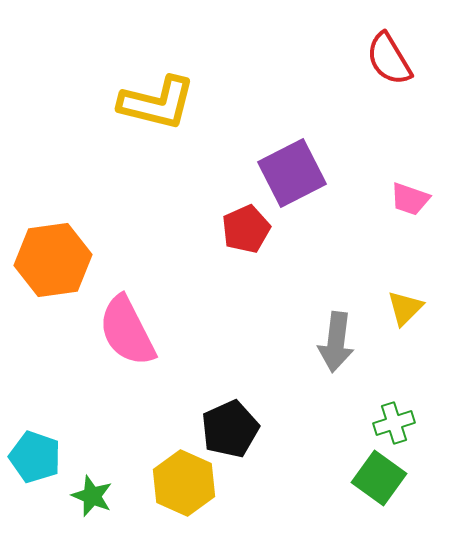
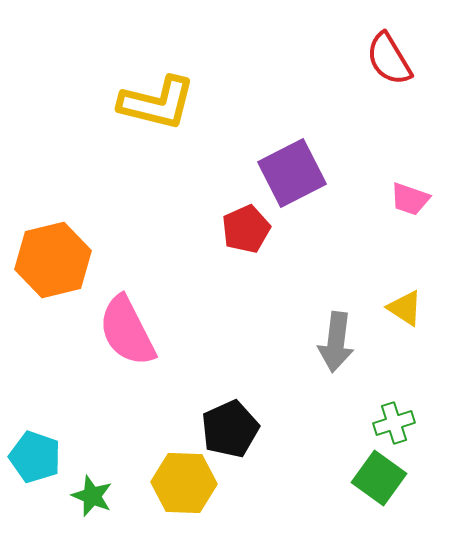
orange hexagon: rotated 6 degrees counterclockwise
yellow triangle: rotated 42 degrees counterclockwise
yellow hexagon: rotated 22 degrees counterclockwise
